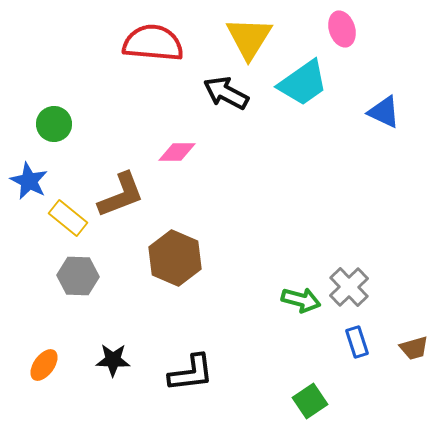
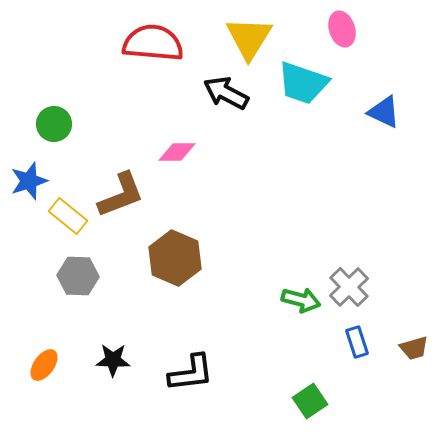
cyan trapezoid: rotated 54 degrees clockwise
blue star: rotated 27 degrees clockwise
yellow rectangle: moved 2 px up
